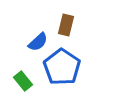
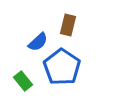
brown rectangle: moved 2 px right
